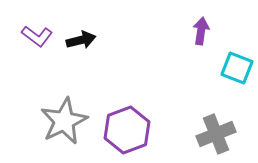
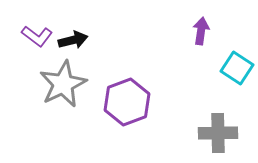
black arrow: moved 8 px left
cyan square: rotated 12 degrees clockwise
gray star: moved 1 px left, 37 px up
purple hexagon: moved 28 px up
gray cross: moved 2 px right, 1 px up; rotated 21 degrees clockwise
